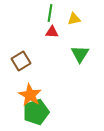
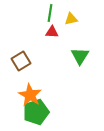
yellow triangle: moved 3 px left
green triangle: moved 2 px down
